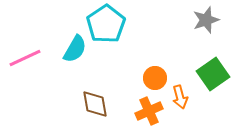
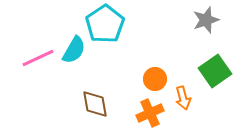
cyan pentagon: moved 1 px left
cyan semicircle: moved 1 px left, 1 px down
pink line: moved 13 px right
green square: moved 2 px right, 3 px up
orange circle: moved 1 px down
orange arrow: moved 3 px right, 1 px down
orange cross: moved 1 px right, 2 px down
